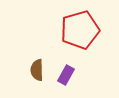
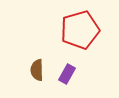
purple rectangle: moved 1 px right, 1 px up
